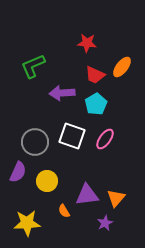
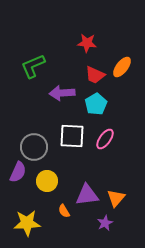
white square: rotated 16 degrees counterclockwise
gray circle: moved 1 px left, 5 px down
